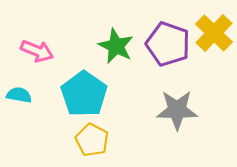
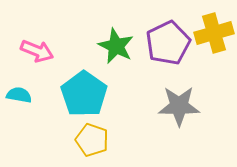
yellow cross: rotated 30 degrees clockwise
purple pentagon: moved 1 px up; rotated 27 degrees clockwise
gray star: moved 2 px right, 4 px up
yellow pentagon: rotated 8 degrees counterclockwise
